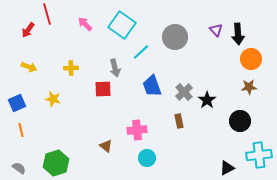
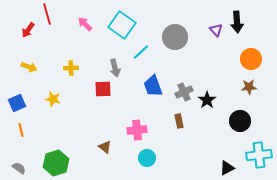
black arrow: moved 1 px left, 12 px up
blue trapezoid: moved 1 px right
gray cross: rotated 18 degrees clockwise
brown triangle: moved 1 px left, 1 px down
